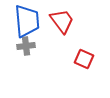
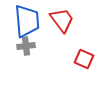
red trapezoid: moved 1 px up
